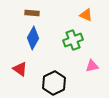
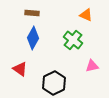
green cross: rotated 30 degrees counterclockwise
